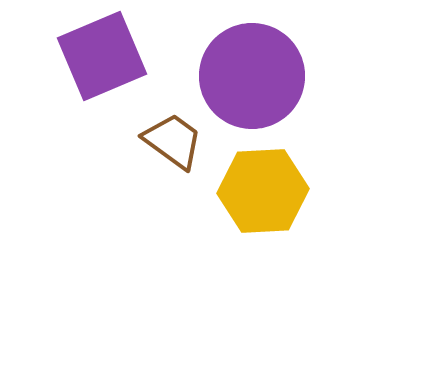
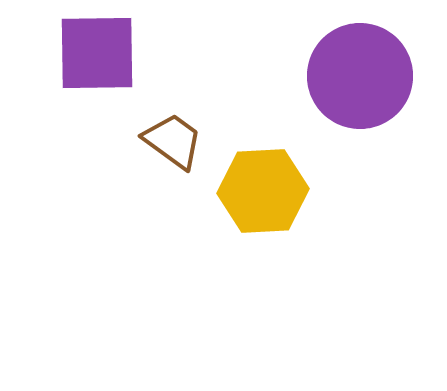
purple square: moved 5 px left, 3 px up; rotated 22 degrees clockwise
purple circle: moved 108 px right
